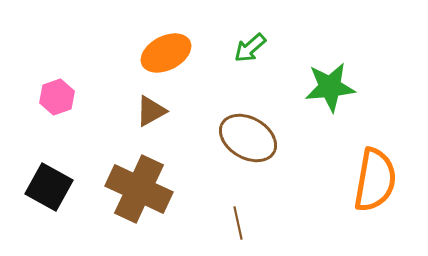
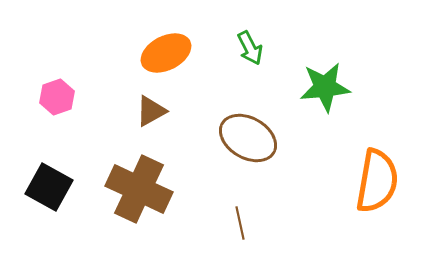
green arrow: rotated 76 degrees counterclockwise
green star: moved 5 px left
orange semicircle: moved 2 px right, 1 px down
brown line: moved 2 px right
